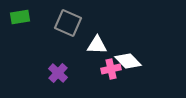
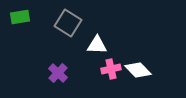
gray square: rotated 8 degrees clockwise
white diamond: moved 10 px right, 9 px down
